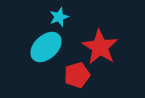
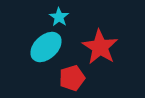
cyan star: rotated 18 degrees counterclockwise
red pentagon: moved 5 px left, 3 px down
